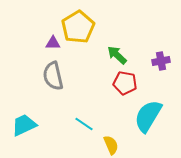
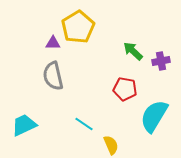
green arrow: moved 16 px right, 4 px up
red pentagon: moved 6 px down
cyan semicircle: moved 6 px right
